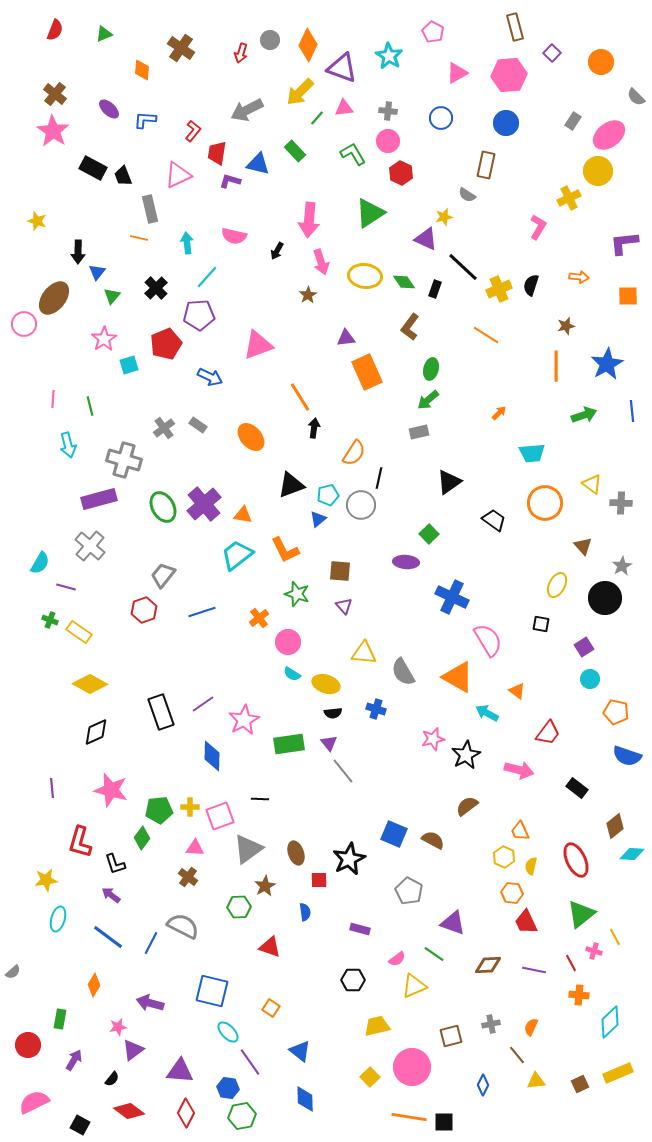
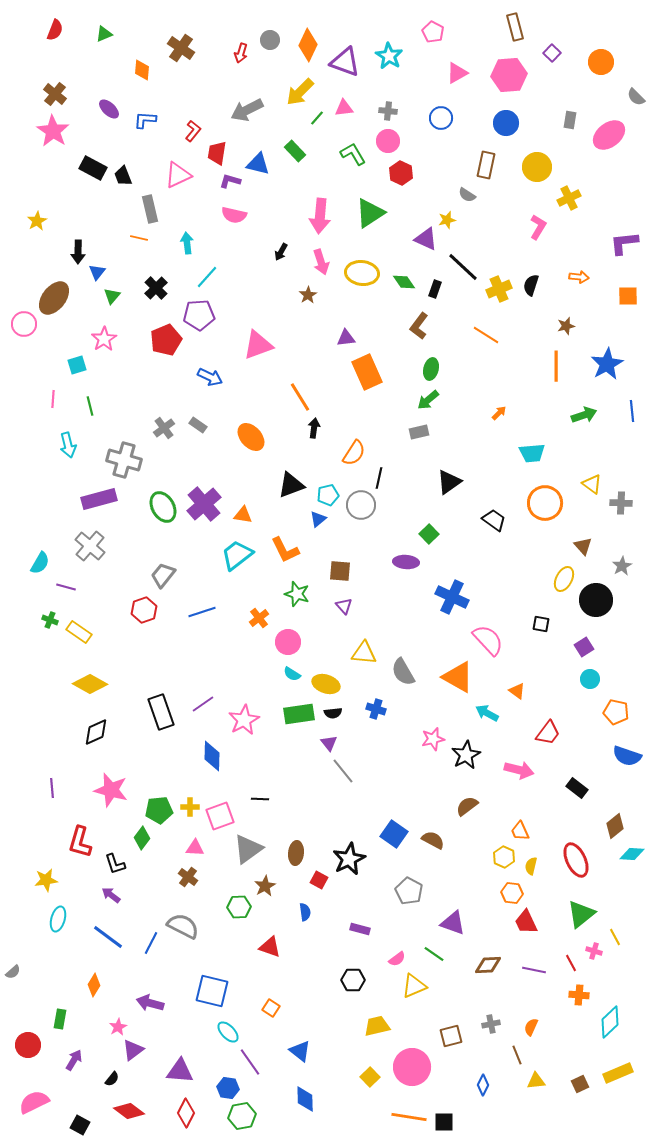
purple triangle at (342, 68): moved 3 px right, 6 px up
gray rectangle at (573, 121): moved 3 px left, 1 px up; rotated 24 degrees counterclockwise
yellow circle at (598, 171): moved 61 px left, 4 px up
yellow star at (444, 217): moved 3 px right, 3 px down
pink arrow at (309, 220): moved 11 px right, 4 px up
yellow star at (37, 221): rotated 24 degrees clockwise
pink semicircle at (234, 236): moved 21 px up
black arrow at (277, 251): moved 4 px right, 1 px down
yellow ellipse at (365, 276): moved 3 px left, 3 px up
brown L-shape at (410, 327): moved 9 px right, 1 px up
red pentagon at (166, 344): moved 4 px up
cyan square at (129, 365): moved 52 px left
yellow ellipse at (557, 585): moved 7 px right, 6 px up
black circle at (605, 598): moved 9 px left, 2 px down
pink semicircle at (488, 640): rotated 12 degrees counterclockwise
green rectangle at (289, 744): moved 10 px right, 30 px up
blue square at (394, 834): rotated 12 degrees clockwise
brown ellipse at (296, 853): rotated 25 degrees clockwise
red square at (319, 880): rotated 30 degrees clockwise
pink star at (118, 1027): rotated 18 degrees counterclockwise
brown line at (517, 1055): rotated 18 degrees clockwise
